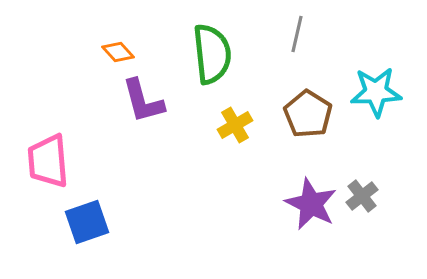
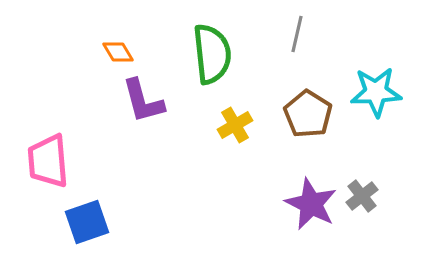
orange diamond: rotated 12 degrees clockwise
